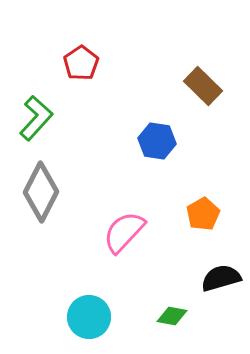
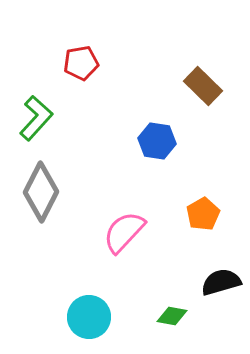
red pentagon: rotated 24 degrees clockwise
black semicircle: moved 4 px down
